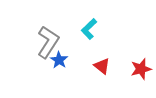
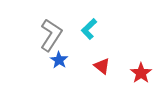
gray L-shape: moved 3 px right, 7 px up
red star: moved 4 px down; rotated 20 degrees counterclockwise
